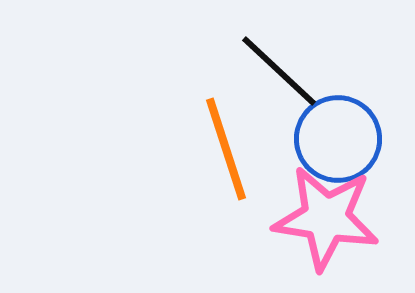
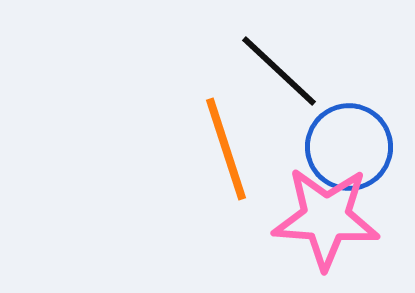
blue circle: moved 11 px right, 8 px down
pink star: rotated 5 degrees counterclockwise
